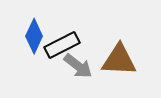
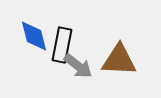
blue diamond: rotated 40 degrees counterclockwise
black rectangle: rotated 52 degrees counterclockwise
